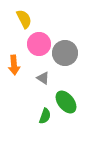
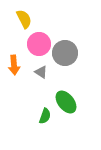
gray triangle: moved 2 px left, 6 px up
